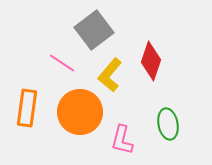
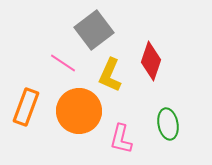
pink line: moved 1 px right
yellow L-shape: rotated 16 degrees counterclockwise
orange rectangle: moved 1 px left, 1 px up; rotated 12 degrees clockwise
orange circle: moved 1 px left, 1 px up
pink L-shape: moved 1 px left, 1 px up
